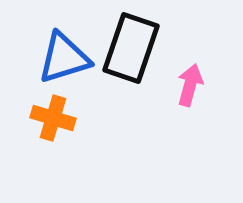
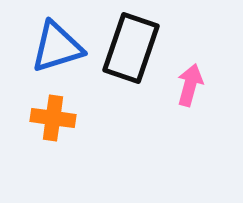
blue triangle: moved 7 px left, 11 px up
orange cross: rotated 9 degrees counterclockwise
